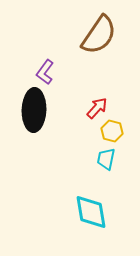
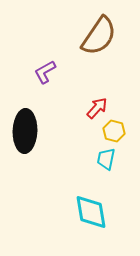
brown semicircle: moved 1 px down
purple L-shape: rotated 25 degrees clockwise
black ellipse: moved 9 px left, 21 px down
yellow hexagon: moved 2 px right
